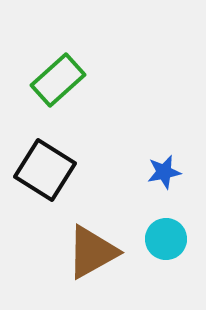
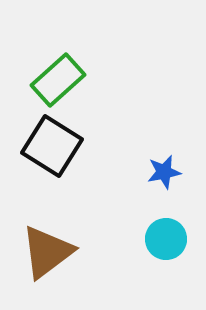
black square: moved 7 px right, 24 px up
brown triangle: moved 45 px left; rotated 8 degrees counterclockwise
